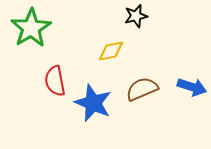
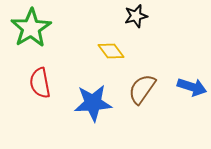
yellow diamond: rotated 64 degrees clockwise
red semicircle: moved 15 px left, 2 px down
brown semicircle: rotated 32 degrees counterclockwise
blue star: rotated 27 degrees counterclockwise
